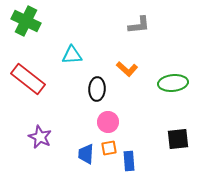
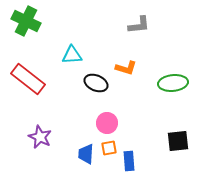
orange L-shape: moved 1 px left, 1 px up; rotated 25 degrees counterclockwise
black ellipse: moved 1 px left, 6 px up; rotated 70 degrees counterclockwise
pink circle: moved 1 px left, 1 px down
black square: moved 2 px down
